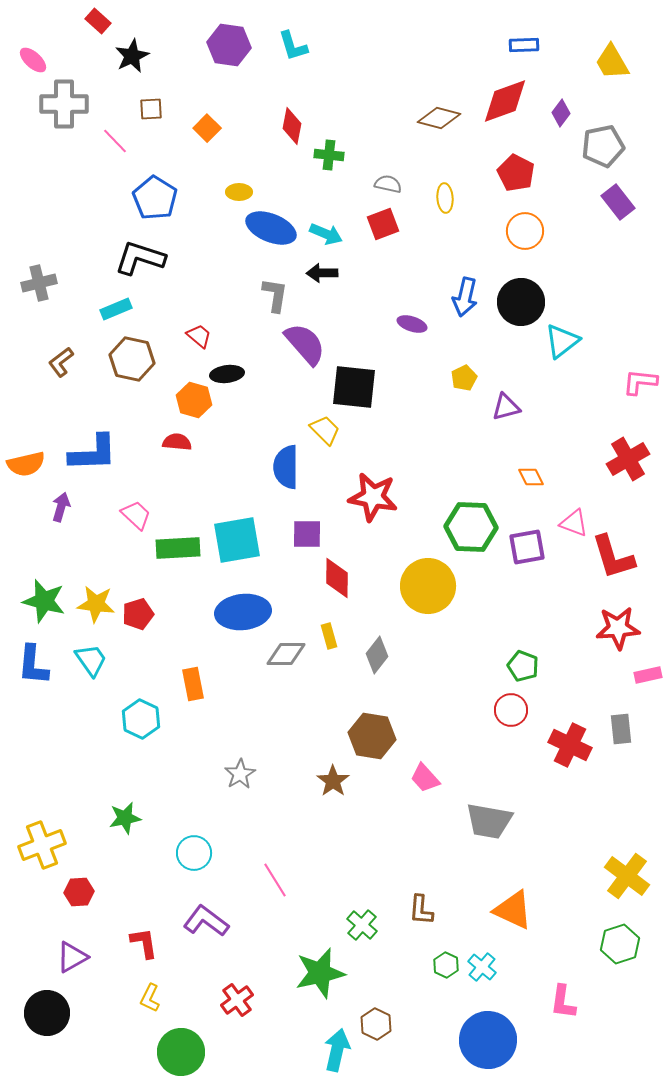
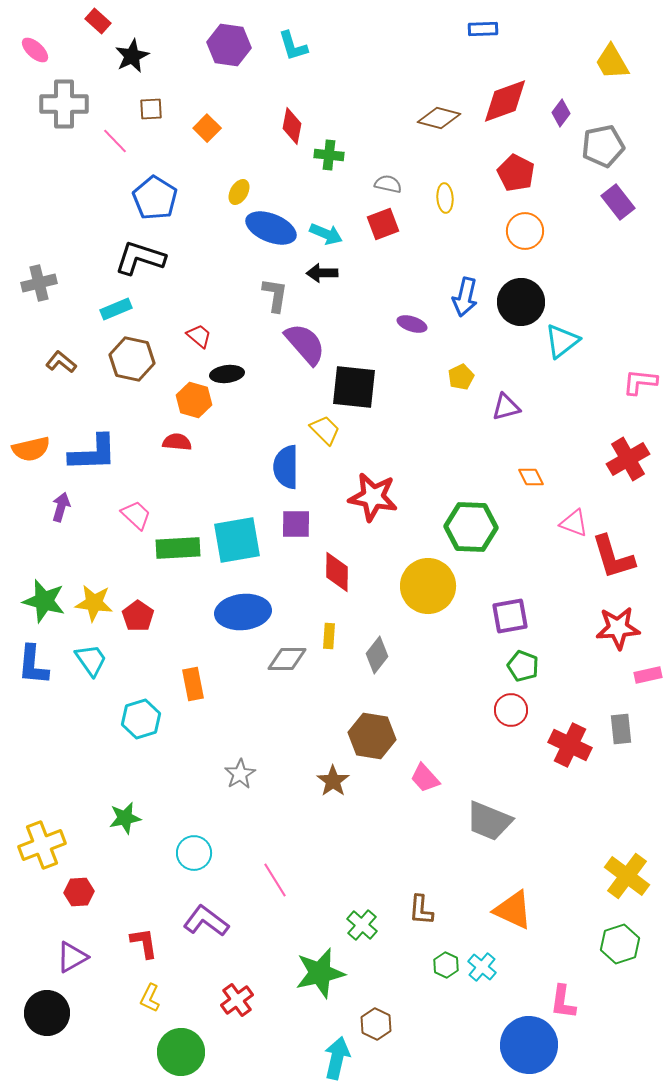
blue rectangle at (524, 45): moved 41 px left, 16 px up
pink ellipse at (33, 60): moved 2 px right, 10 px up
yellow ellipse at (239, 192): rotated 60 degrees counterclockwise
brown L-shape at (61, 362): rotated 76 degrees clockwise
yellow pentagon at (464, 378): moved 3 px left, 1 px up
orange semicircle at (26, 464): moved 5 px right, 15 px up
purple square at (307, 534): moved 11 px left, 10 px up
purple square at (527, 547): moved 17 px left, 69 px down
red diamond at (337, 578): moved 6 px up
yellow star at (96, 604): moved 2 px left, 1 px up
red pentagon at (138, 614): moved 2 px down; rotated 20 degrees counterclockwise
yellow rectangle at (329, 636): rotated 20 degrees clockwise
gray diamond at (286, 654): moved 1 px right, 5 px down
cyan hexagon at (141, 719): rotated 18 degrees clockwise
gray trapezoid at (489, 821): rotated 12 degrees clockwise
blue circle at (488, 1040): moved 41 px right, 5 px down
cyan arrow at (337, 1050): moved 8 px down
